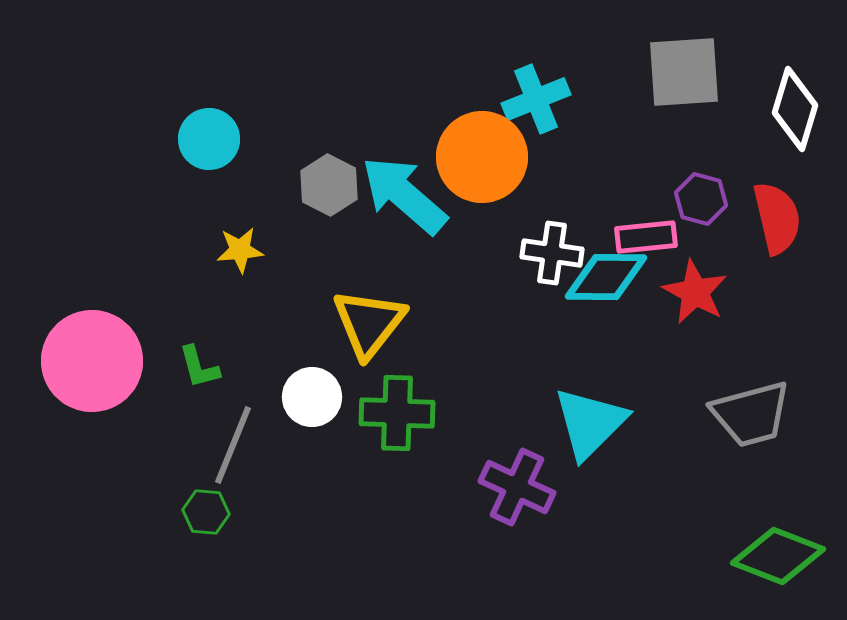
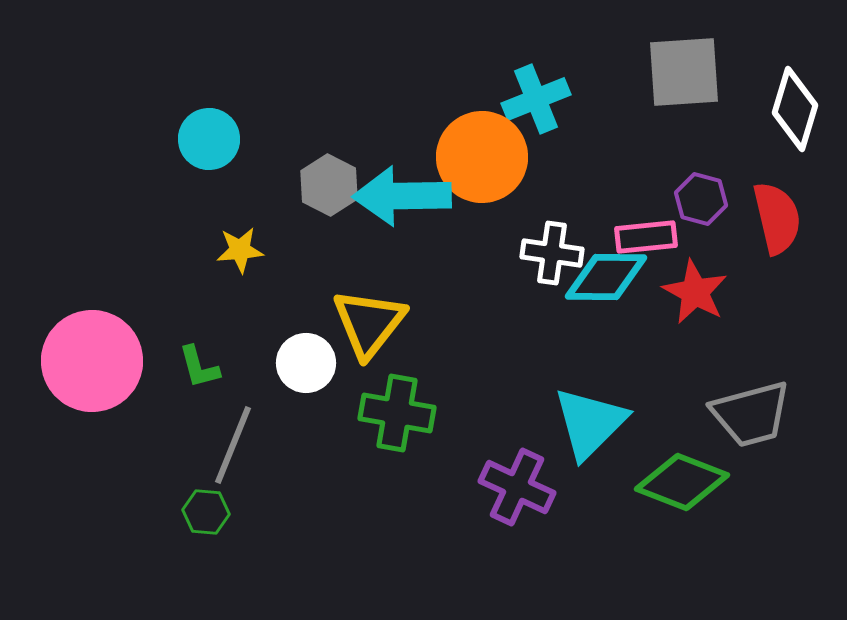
cyan arrow: moved 2 px left, 1 px down; rotated 42 degrees counterclockwise
white circle: moved 6 px left, 34 px up
green cross: rotated 8 degrees clockwise
green diamond: moved 96 px left, 74 px up
